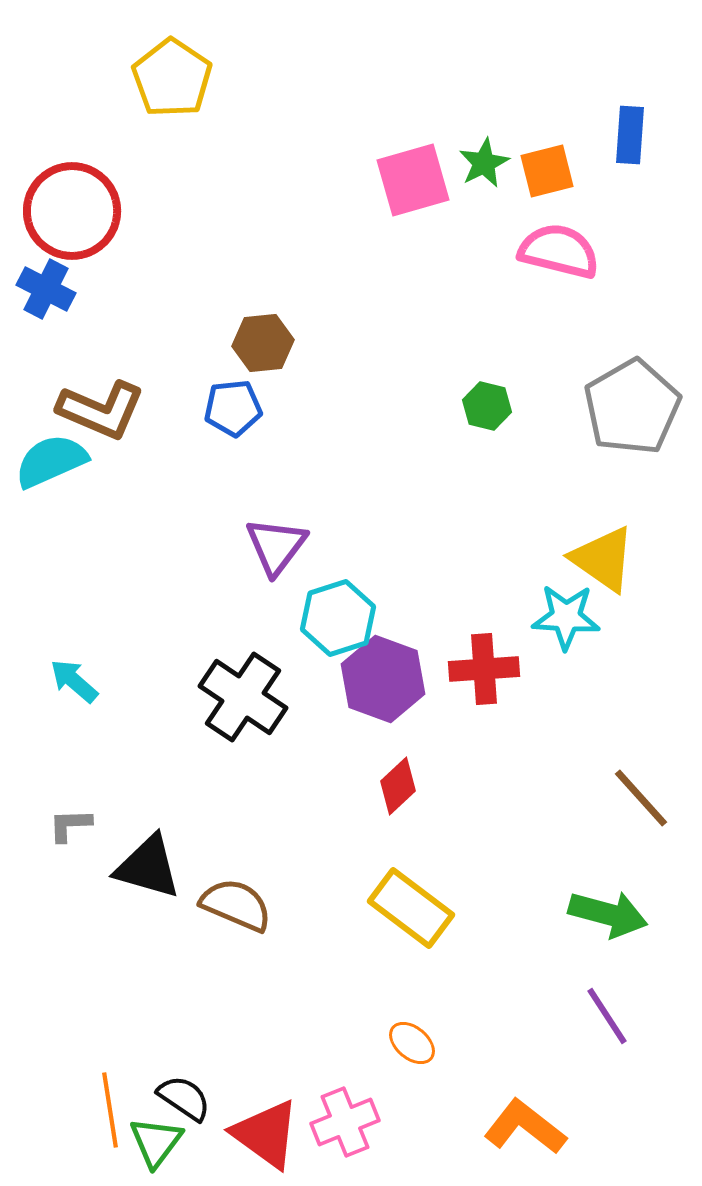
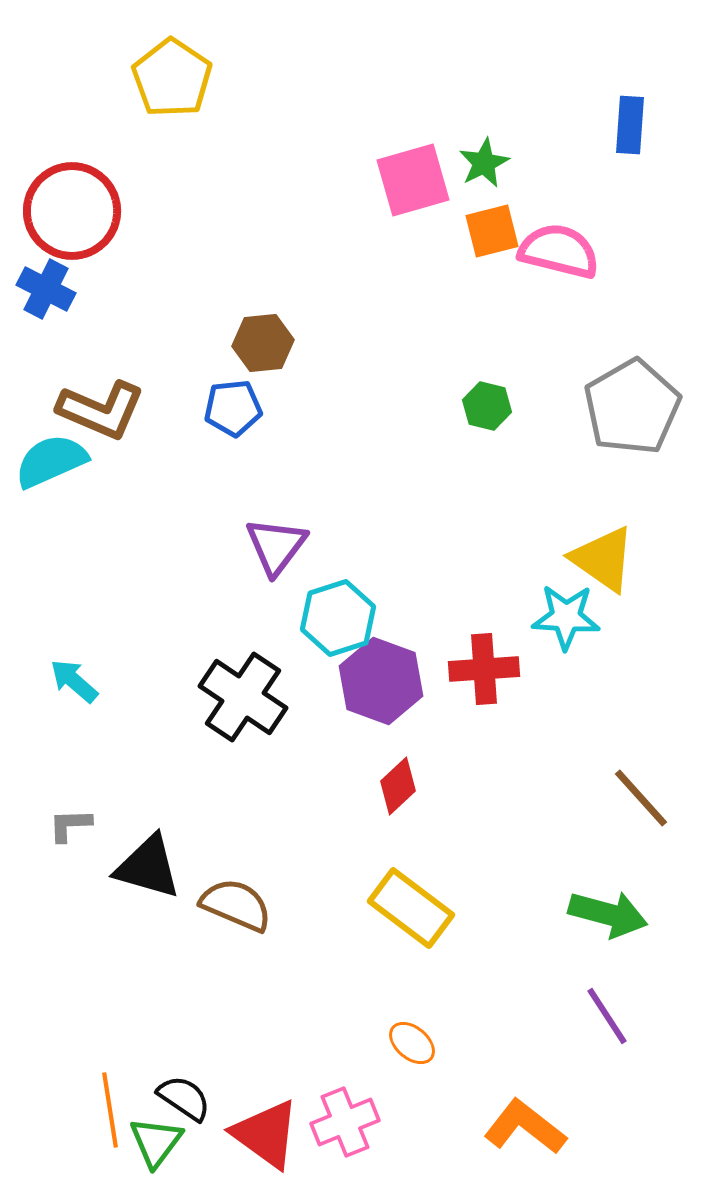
blue rectangle: moved 10 px up
orange square: moved 55 px left, 60 px down
purple hexagon: moved 2 px left, 2 px down
